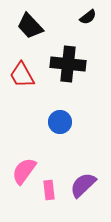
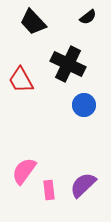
black trapezoid: moved 3 px right, 4 px up
black cross: rotated 20 degrees clockwise
red trapezoid: moved 1 px left, 5 px down
blue circle: moved 24 px right, 17 px up
